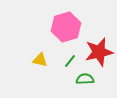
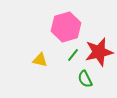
green line: moved 3 px right, 6 px up
green semicircle: rotated 114 degrees counterclockwise
